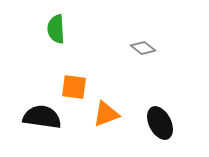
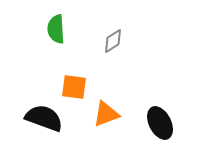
gray diamond: moved 30 px left, 7 px up; rotated 70 degrees counterclockwise
black semicircle: moved 2 px right, 1 px down; rotated 12 degrees clockwise
